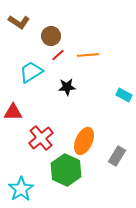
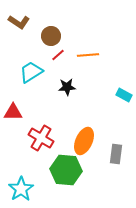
red cross: rotated 20 degrees counterclockwise
gray rectangle: moved 1 px left, 2 px up; rotated 24 degrees counterclockwise
green hexagon: rotated 20 degrees counterclockwise
